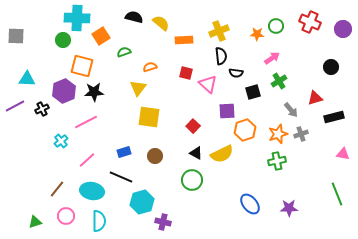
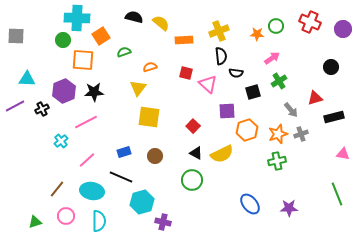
orange square at (82, 66): moved 1 px right, 6 px up; rotated 10 degrees counterclockwise
orange hexagon at (245, 130): moved 2 px right
